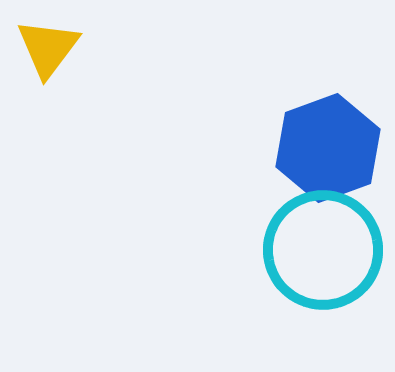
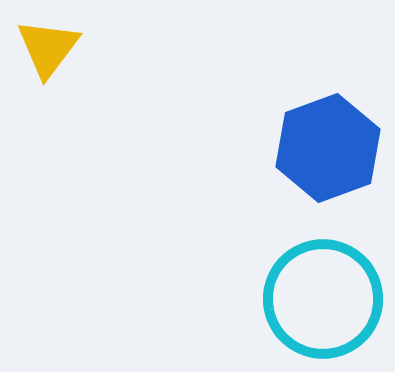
cyan circle: moved 49 px down
